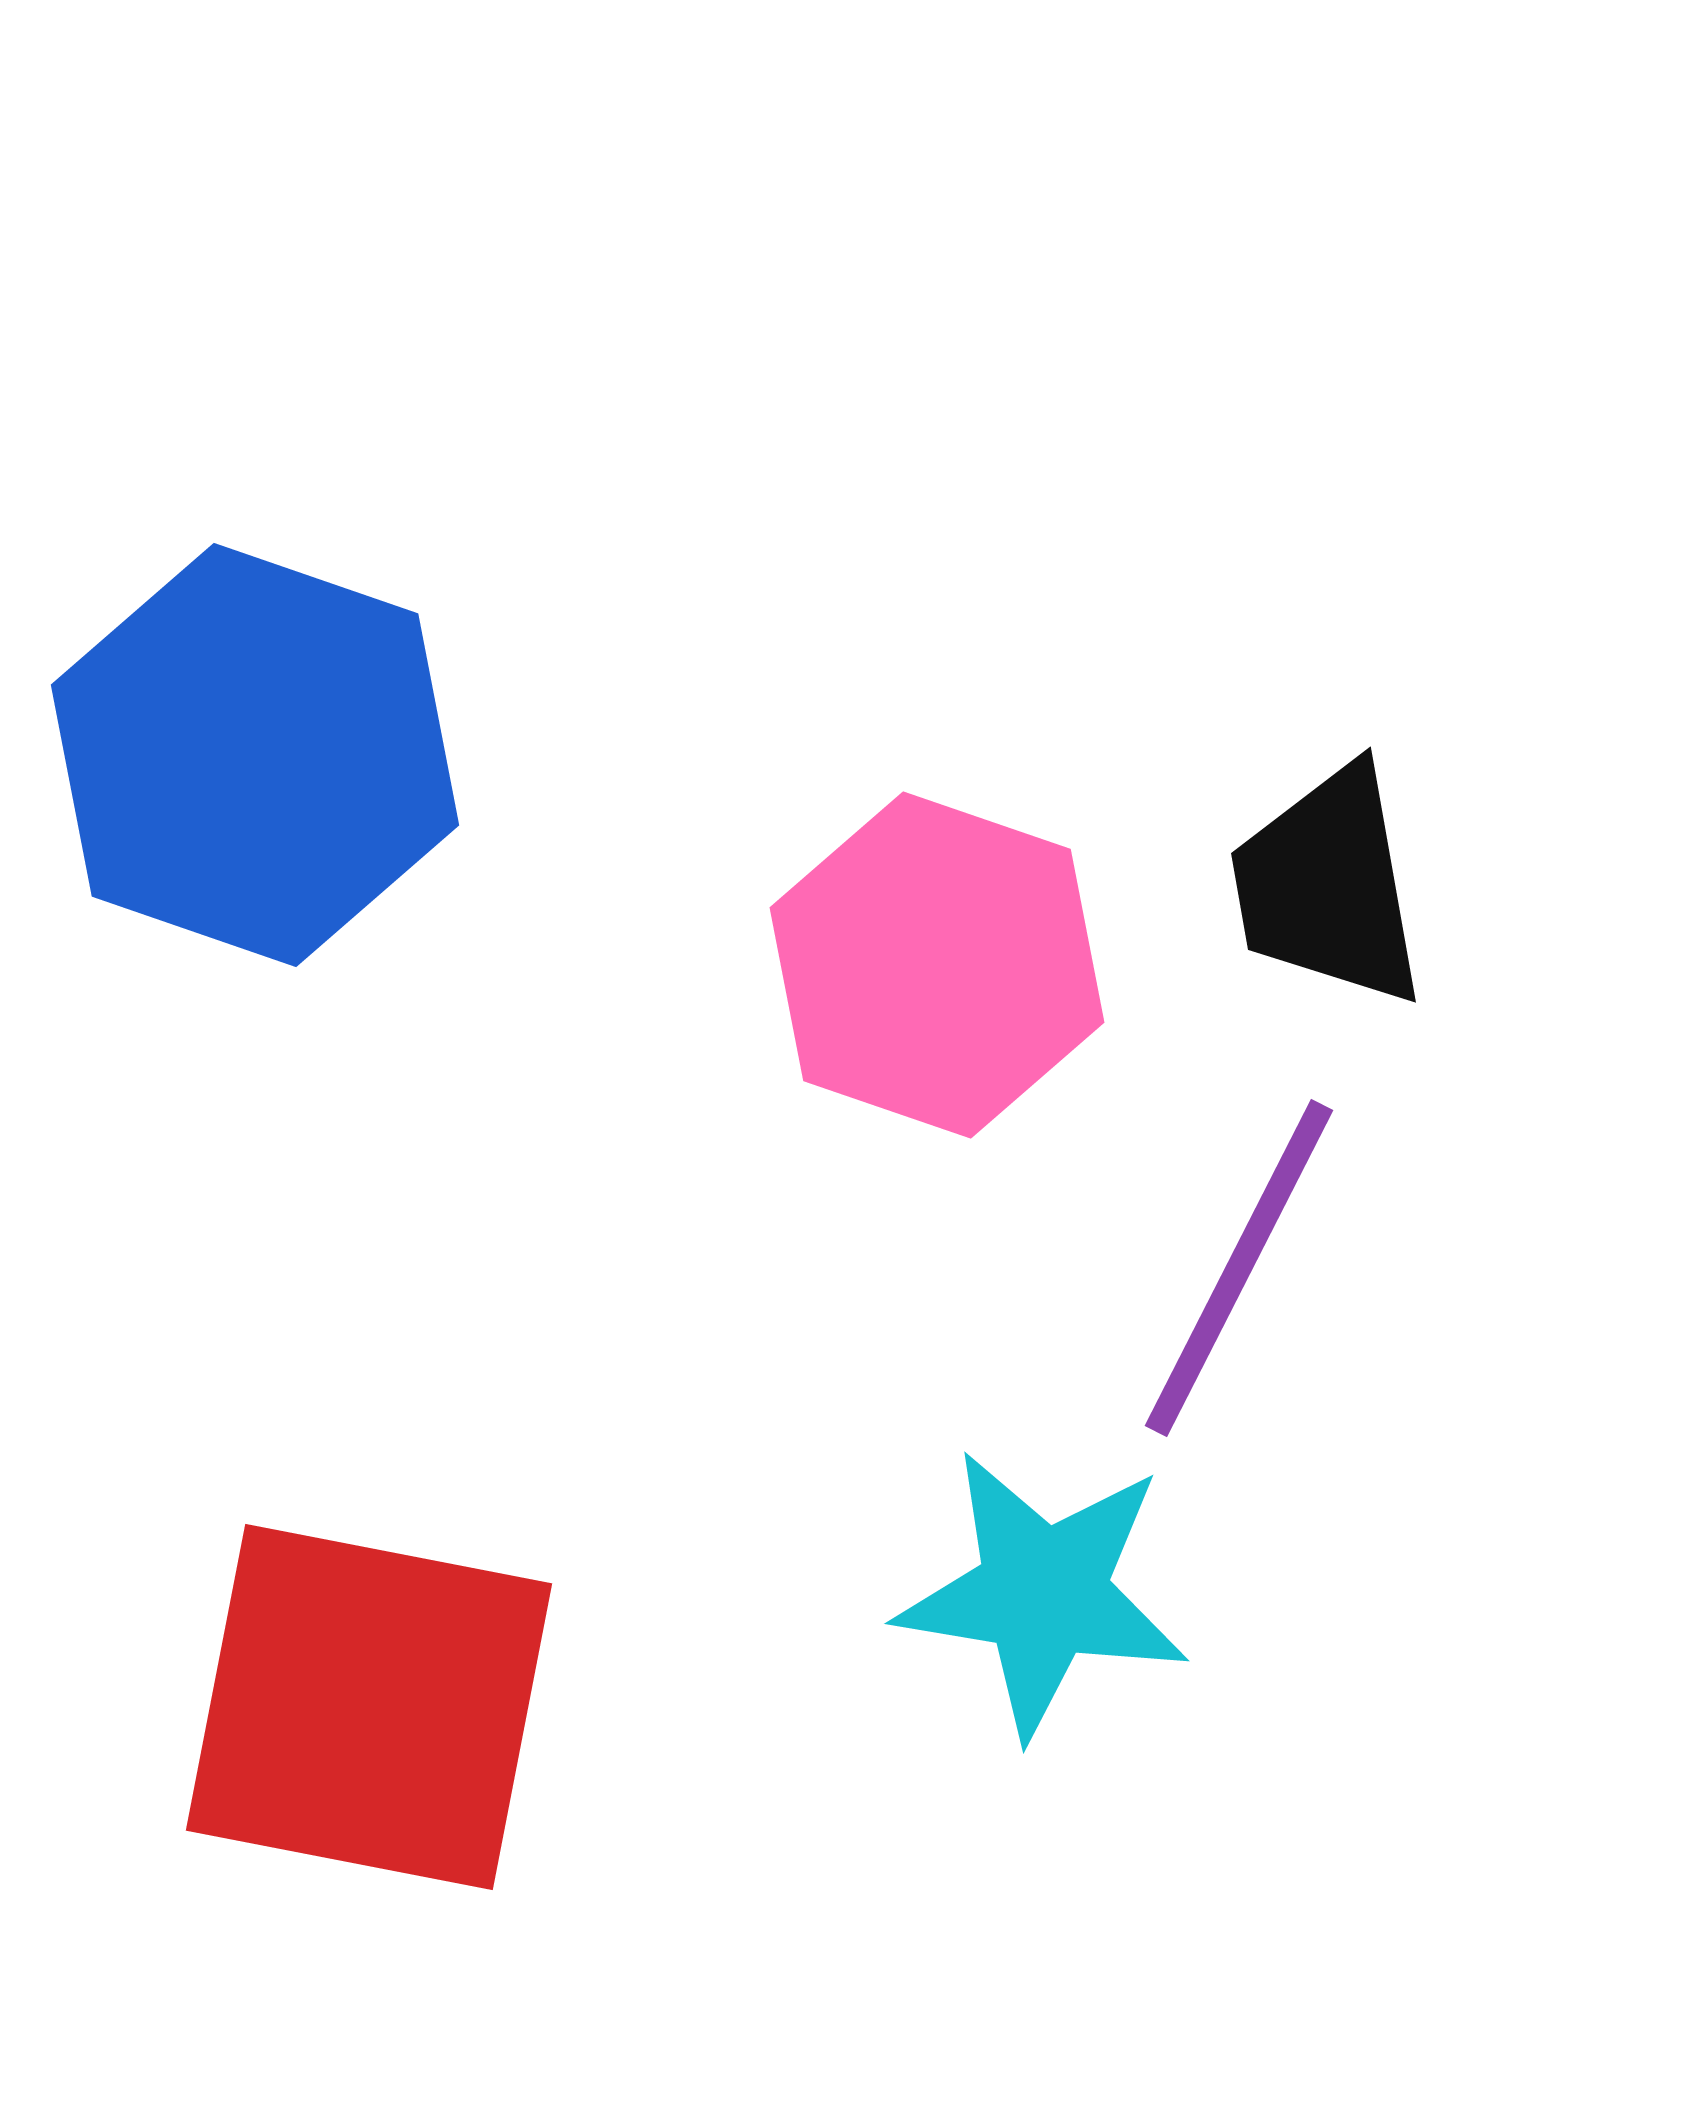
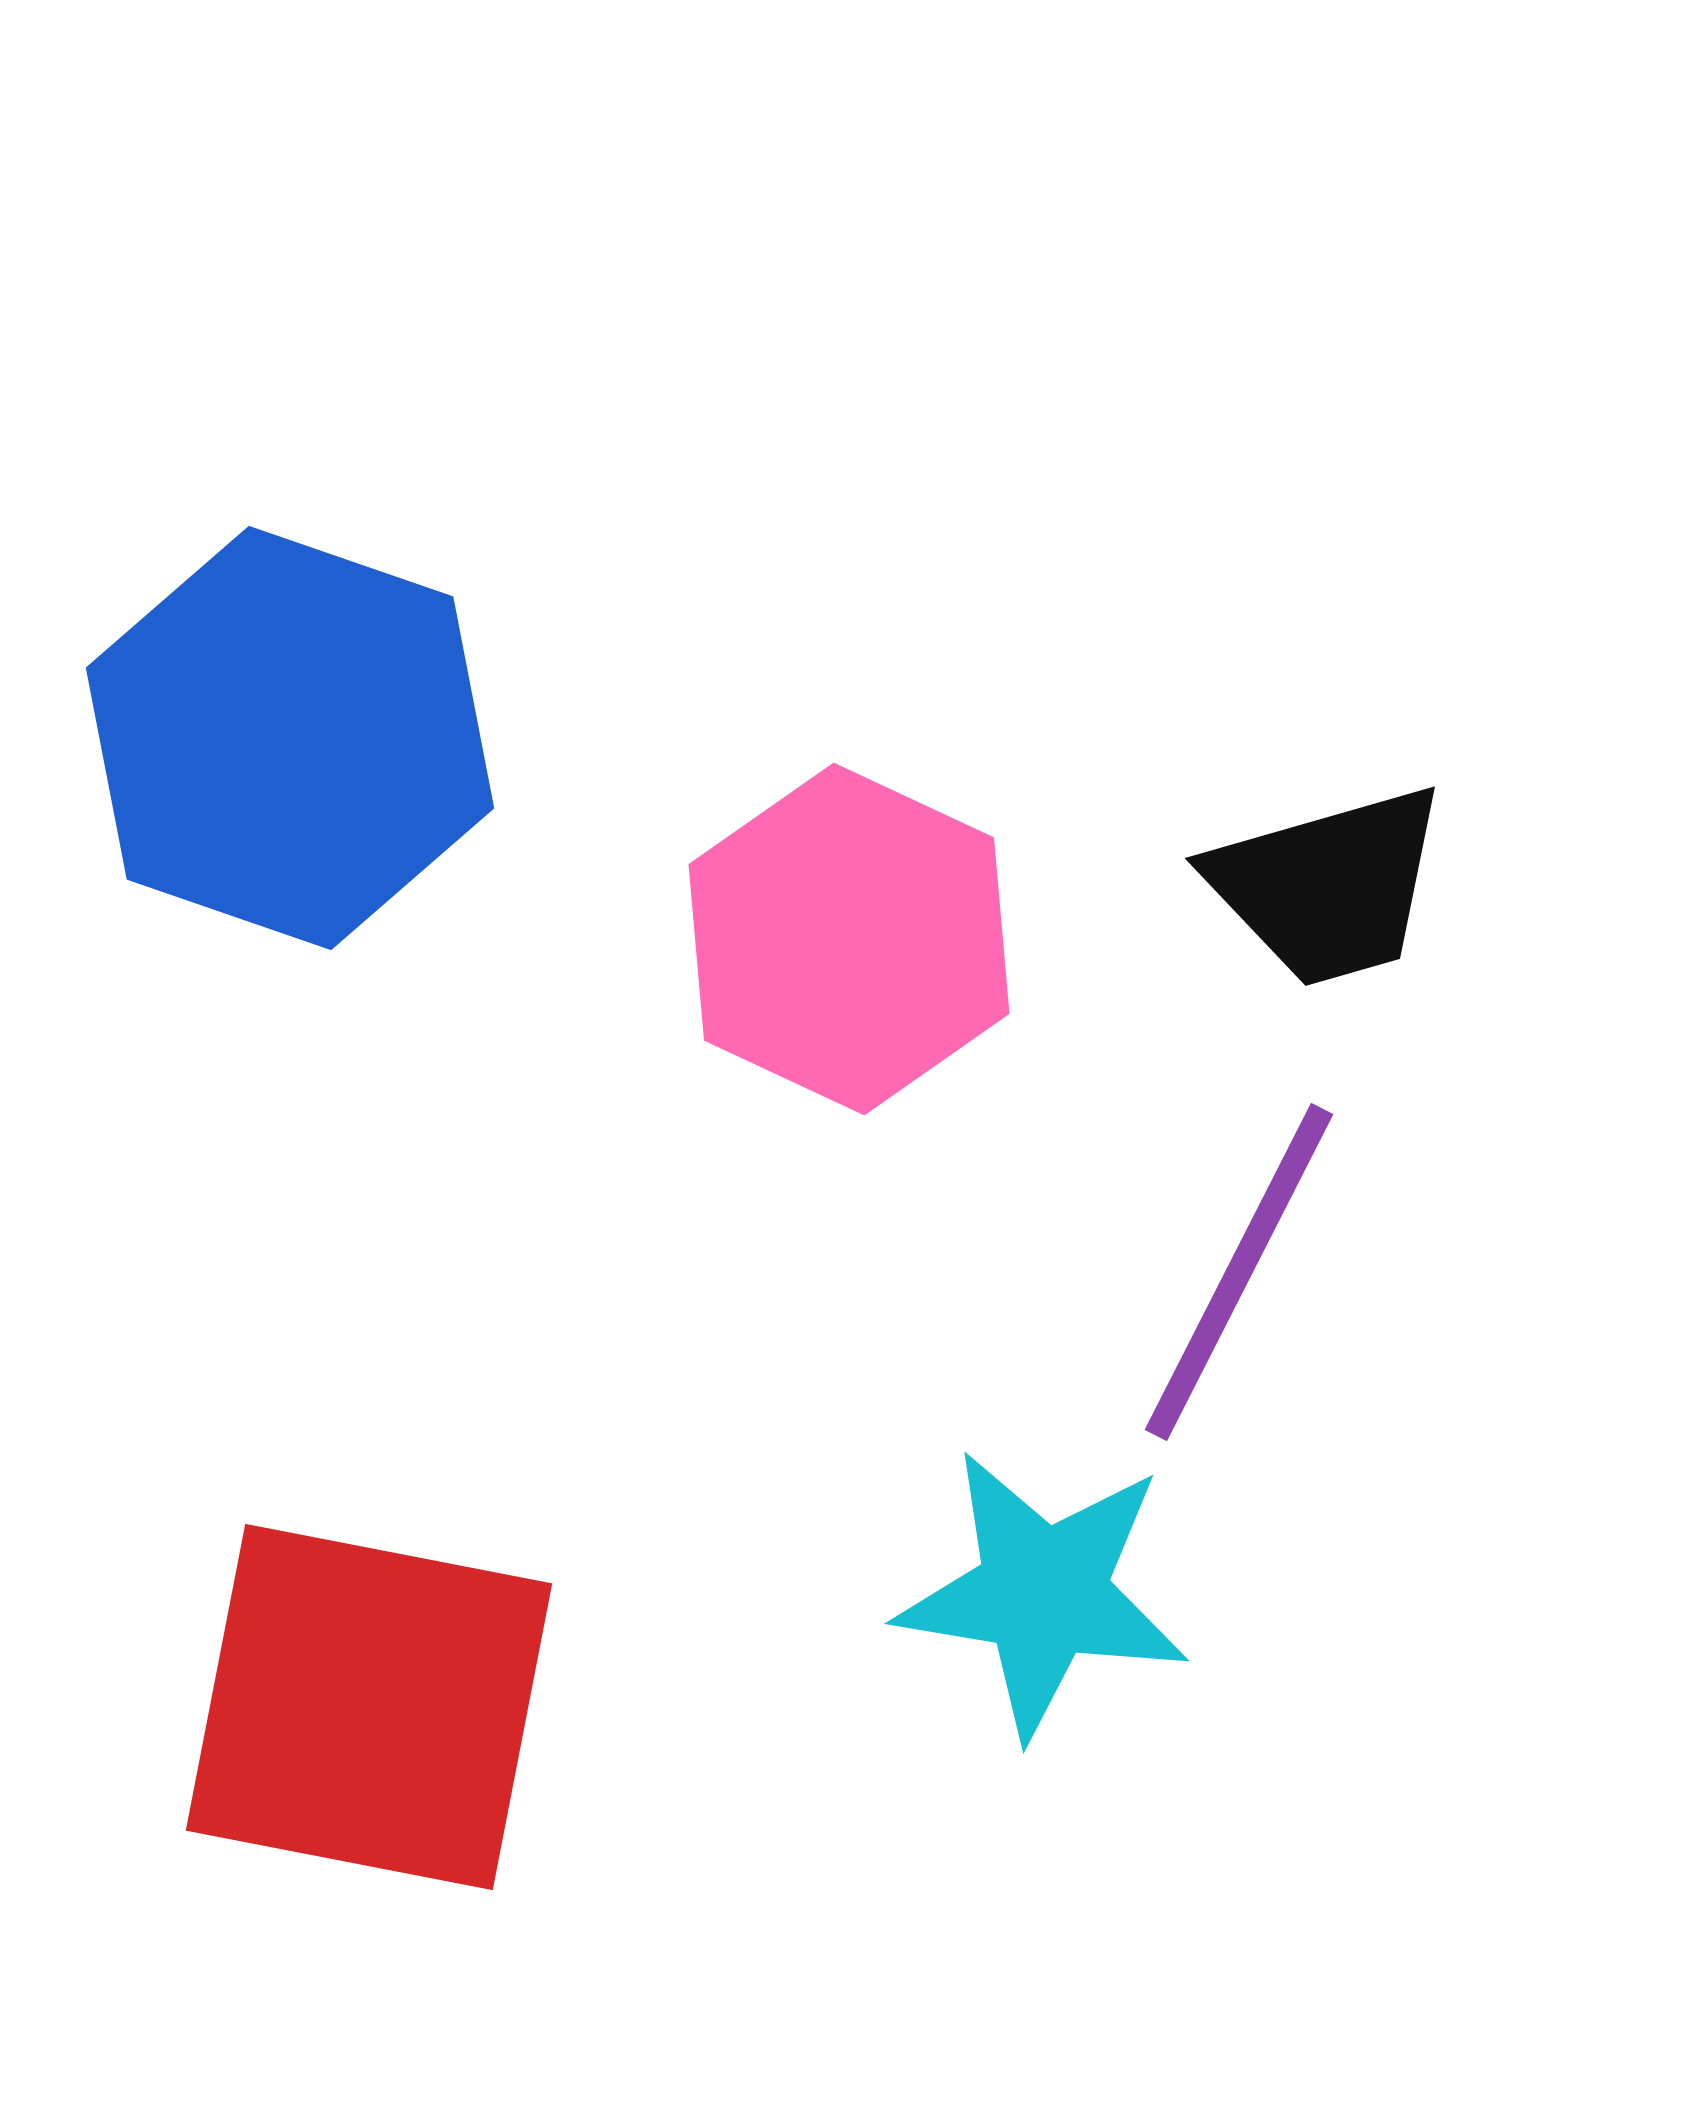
blue hexagon: moved 35 px right, 17 px up
black trapezoid: rotated 96 degrees counterclockwise
pink hexagon: moved 88 px left, 26 px up; rotated 6 degrees clockwise
purple line: moved 4 px down
